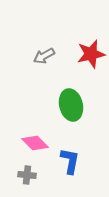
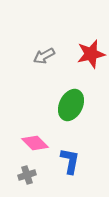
green ellipse: rotated 40 degrees clockwise
gray cross: rotated 24 degrees counterclockwise
